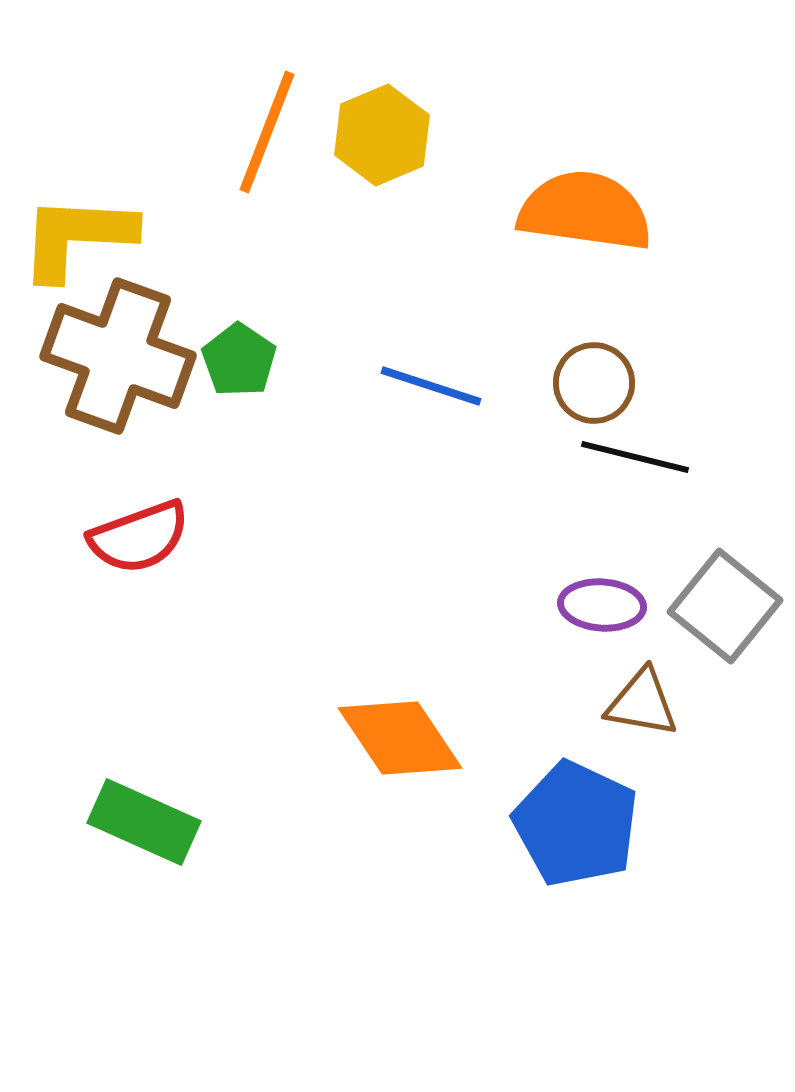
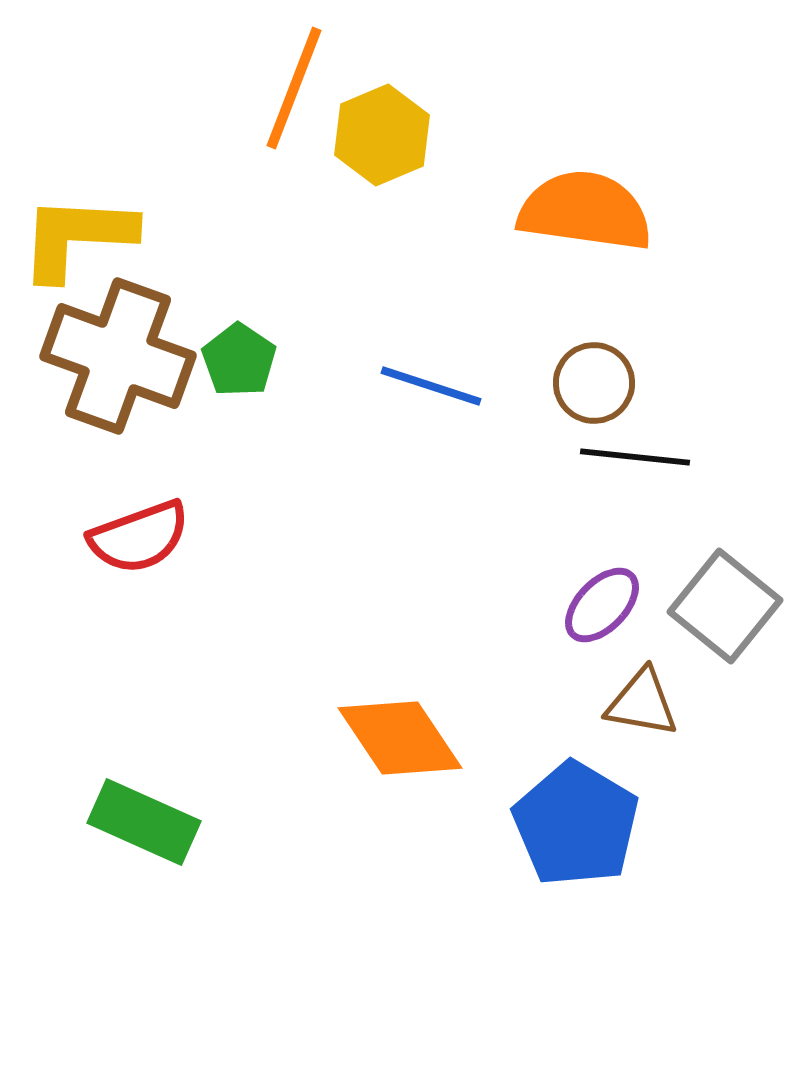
orange line: moved 27 px right, 44 px up
black line: rotated 8 degrees counterclockwise
purple ellipse: rotated 50 degrees counterclockwise
blue pentagon: rotated 6 degrees clockwise
